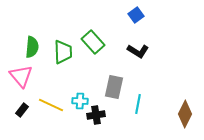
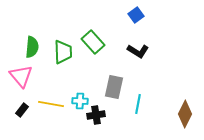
yellow line: moved 1 px up; rotated 15 degrees counterclockwise
